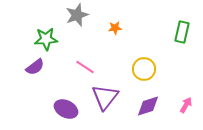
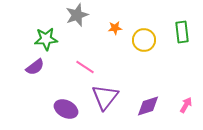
green rectangle: rotated 20 degrees counterclockwise
yellow circle: moved 29 px up
